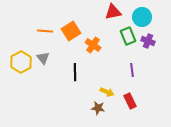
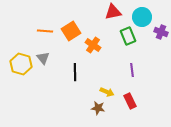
purple cross: moved 13 px right, 9 px up
yellow hexagon: moved 2 px down; rotated 15 degrees counterclockwise
